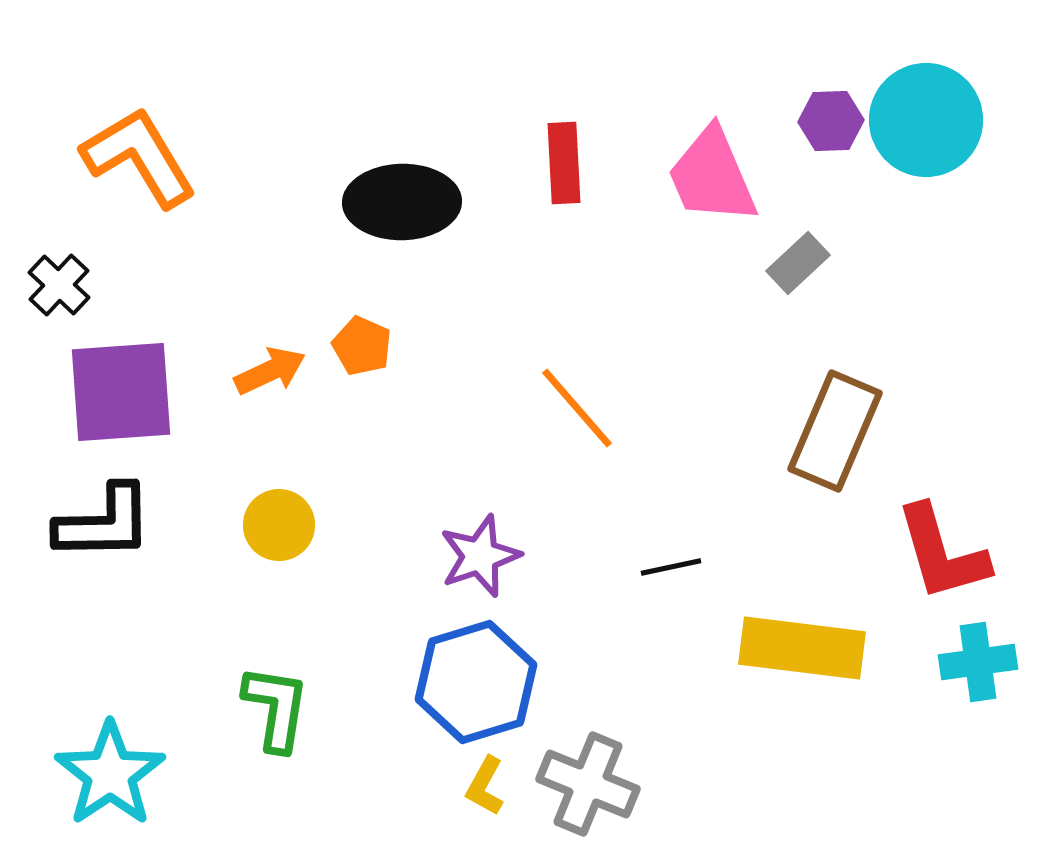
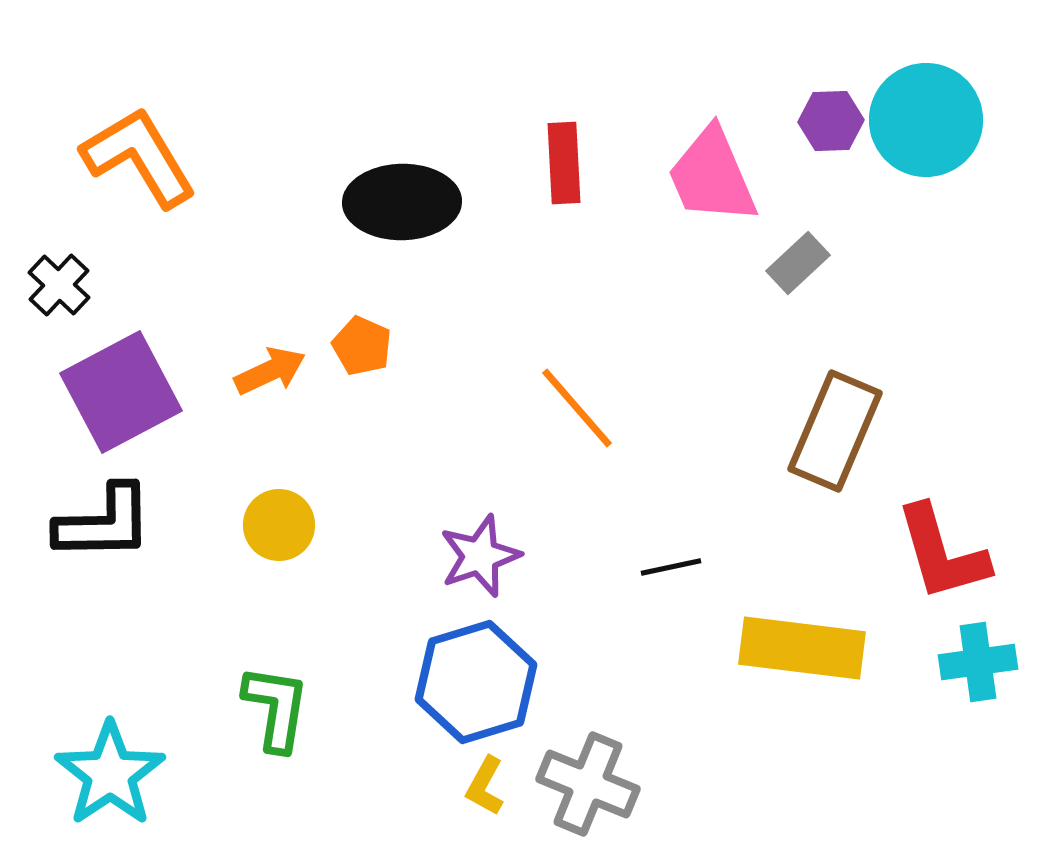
purple square: rotated 24 degrees counterclockwise
